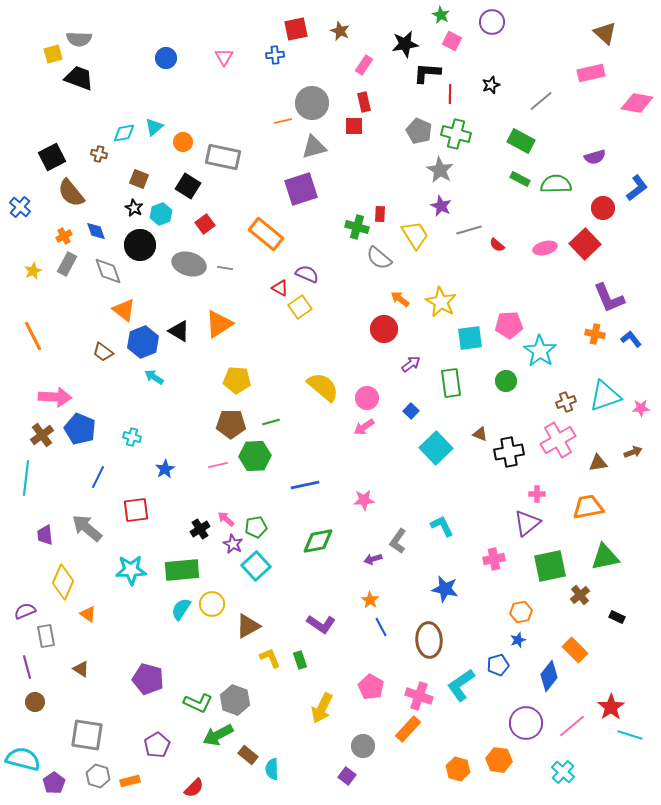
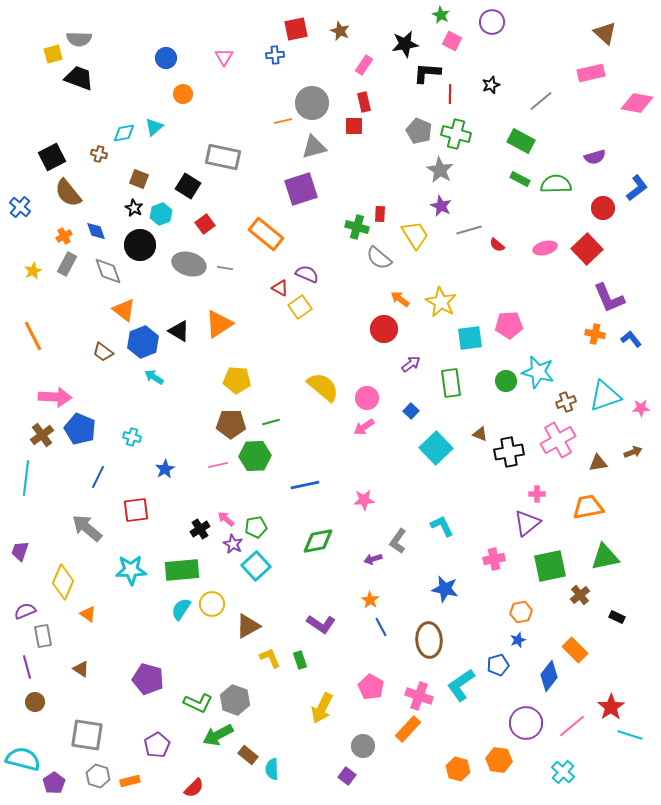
orange circle at (183, 142): moved 48 px up
brown semicircle at (71, 193): moved 3 px left
red square at (585, 244): moved 2 px right, 5 px down
cyan star at (540, 351): moved 2 px left, 21 px down; rotated 20 degrees counterclockwise
purple trapezoid at (45, 535): moved 25 px left, 16 px down; rotated 25 degrees clockwise
gray rectangle at (46, 636): moved 3 px left
